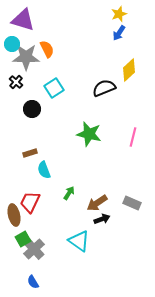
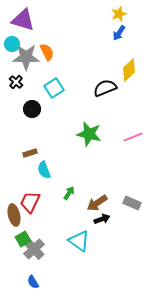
orange semicircle: moved 3 px down
black semicircle: moved 1 px right
pink line: rotated 54 degrees clockwise
